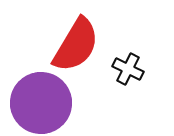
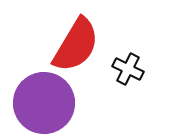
purple circle: moved 3 px right
